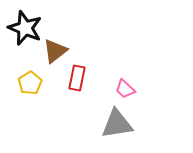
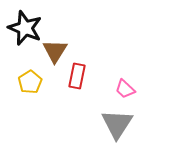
brown triangle: rotated 20 degrees counterclockwise
red rectangle: moved 2 px up
yellow pentagon: moved 1 px up
gray triangle: rotated 48 degrees counterclockwise
